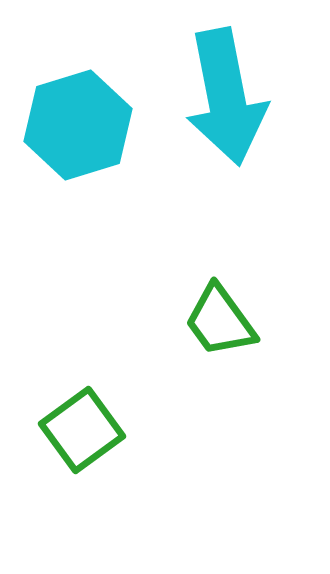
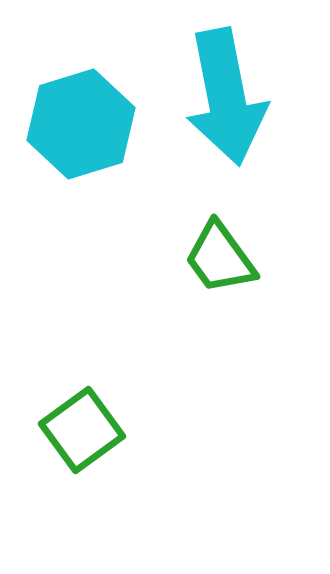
cyan hexagon: moved 3 px right, 1 px up
green trapezoid: moved 63 px up
